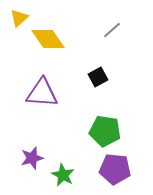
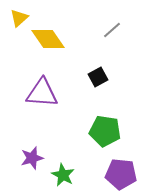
purple pentagon: moved 6 px right, 5 px down
